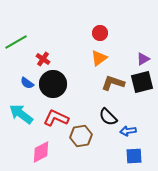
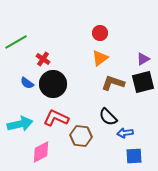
orange triangle: moved 1 px right
black square: moved 1 px right
cyan arrow: moved 1 px left, 10 px down; rotated 130 degrees clockwise
blue arrow: moved 3 px left, 2 px down
brown hexagon: rotated 15 degrees clockwise
